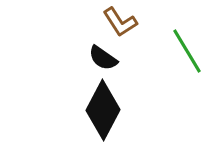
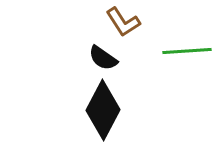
brown L-shape: moved 3 px right
green line: rotated 63 degrees counterclockwise
